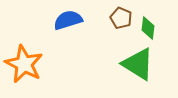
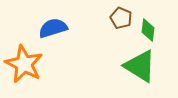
blue semicircle: moved 15 px left, 8 px down
green diamond: moved 2 px down
green triangle: moved 2 px right, 2 px down
